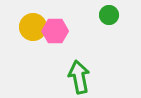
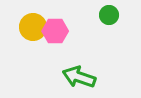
green arrow: rotated 60 degrees counterclockwise
